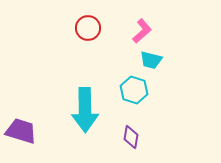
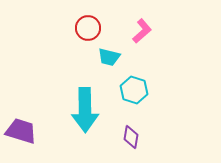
cyan trapezoid: moved 42 px left, 3 px up
